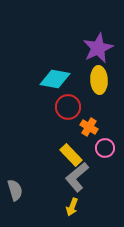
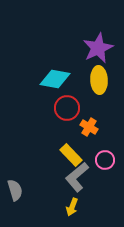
red circle: moved 1 px left, 1 px down
pink circle: moved 12 px down
